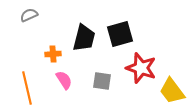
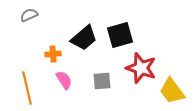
black square: moved 1 px down
black trapezoid: rotated 36 degrees clockwise
gray square: rotated 12 degrees counterclockwise
